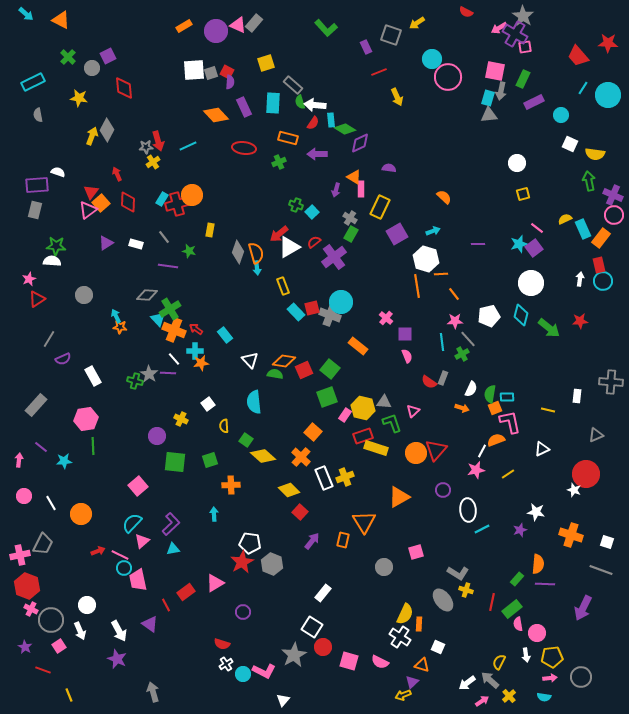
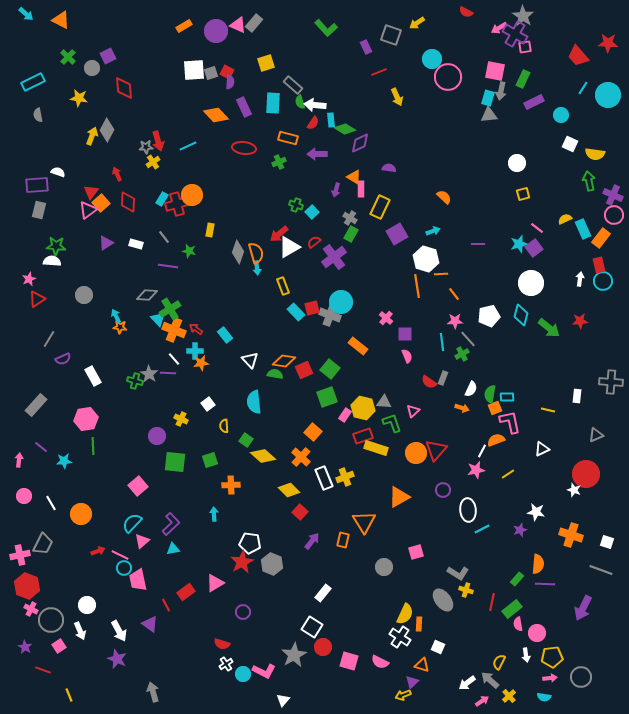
gray rectangle at (35, 210): moved 4 px right
